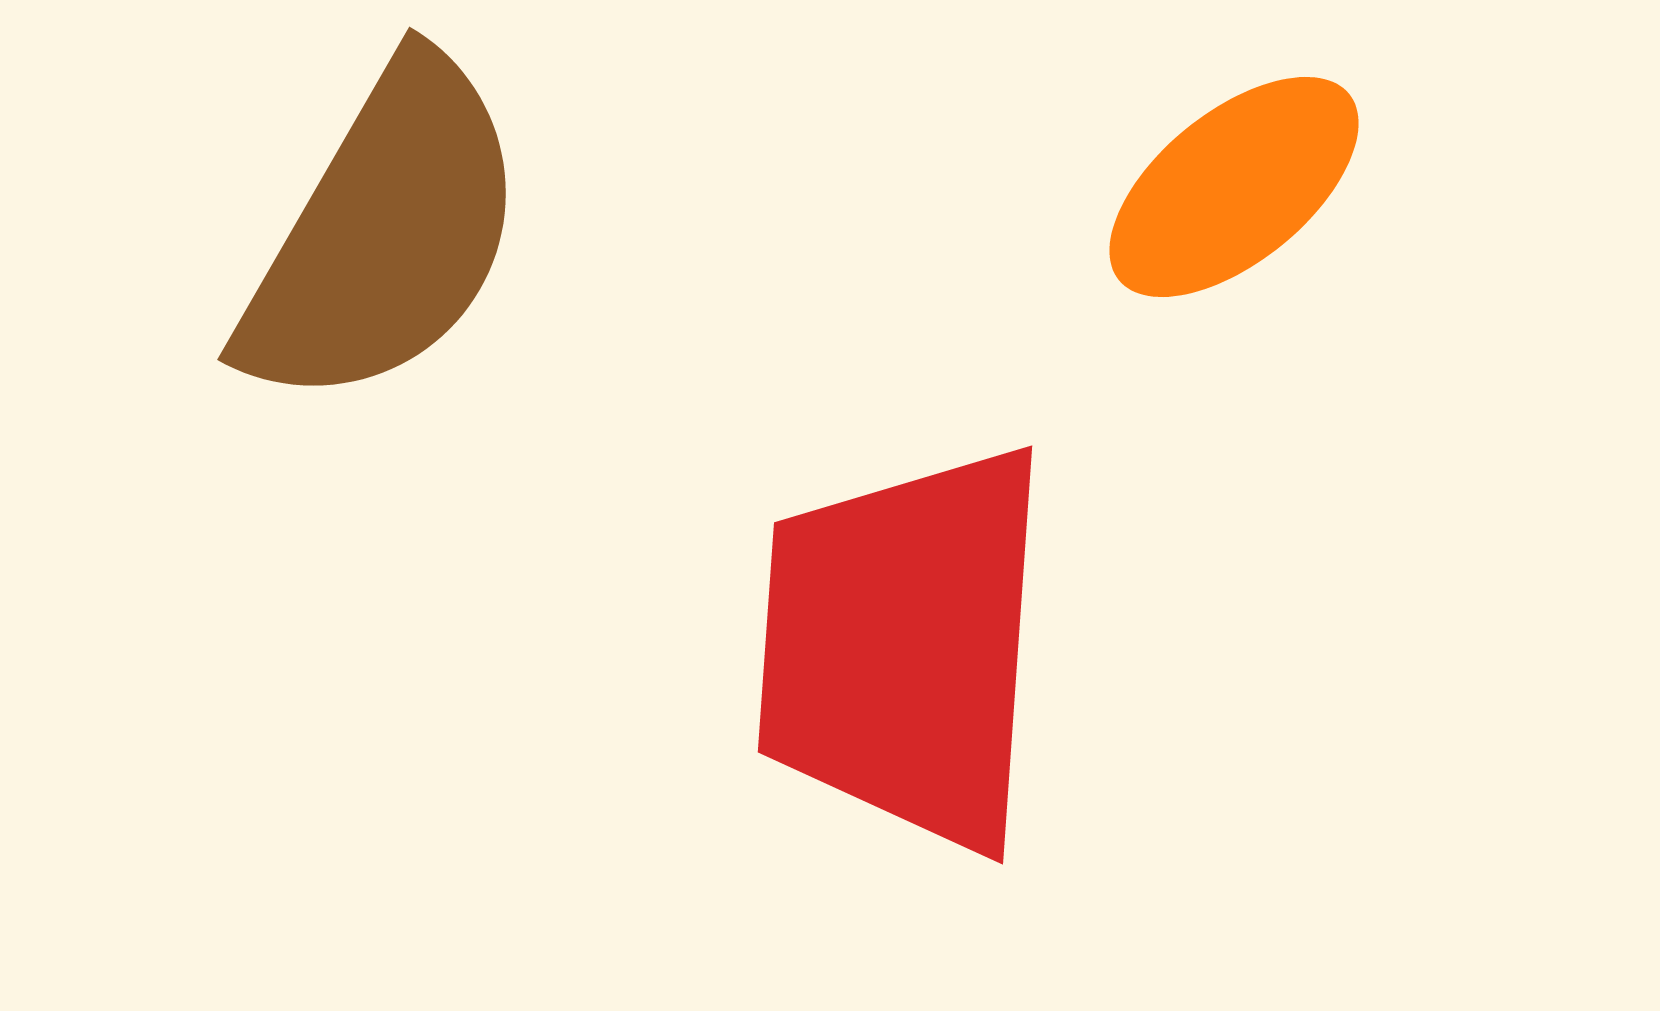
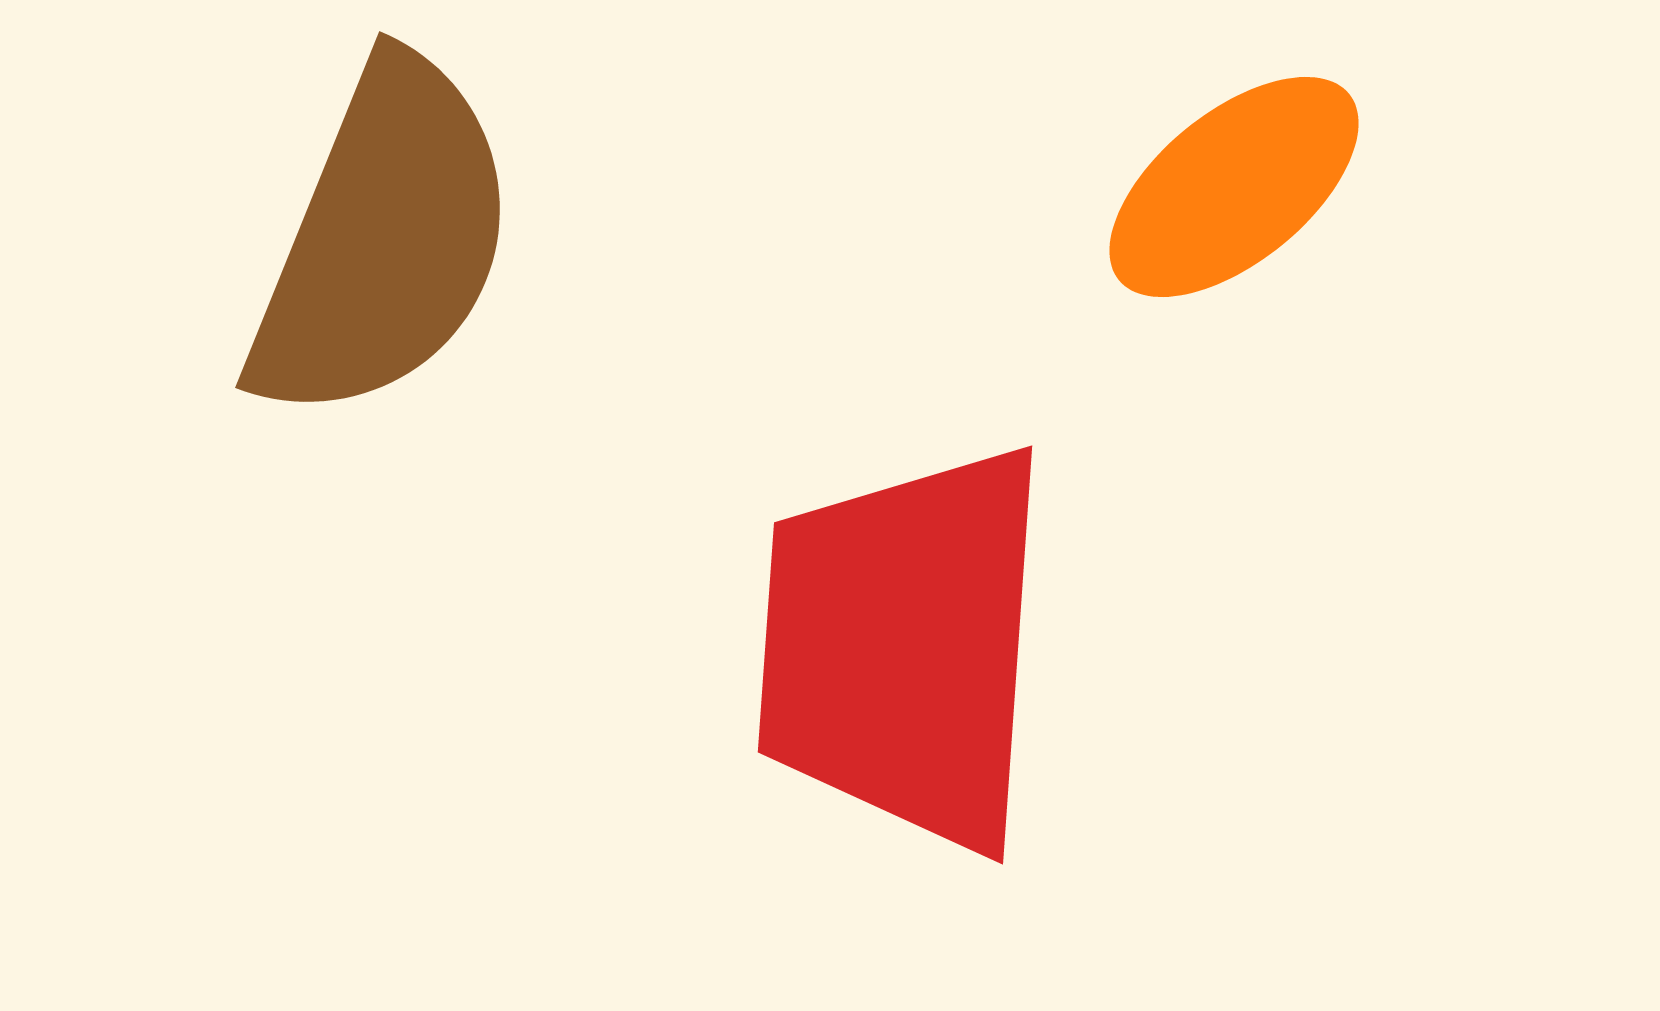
brown semicircle: moved 1 px left, 6 px down; rotated 8 degrees counterclockwise
